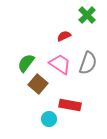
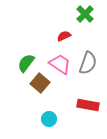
green cross: moved 2 px left, 1 px up
brown square: moved 2 px right, 1 px up
red rectangle: moved 18 px right
